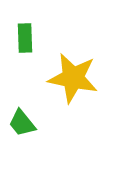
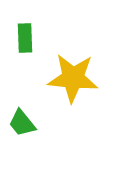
yellow star: rotated 6 degrees counterclockwise
